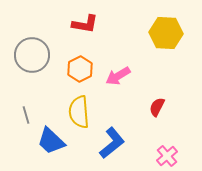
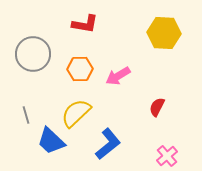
yellow hexagon: moved 2 px left
gray circle: moved 1 px right, 1 px up
orange hexagon: rotated 25 degrees clockwise
yellow semicircle: moved 3 px left, 1 px down; rotated 52 degrees clockwise
blue L-shape: moved 4 px left, 1 px down
